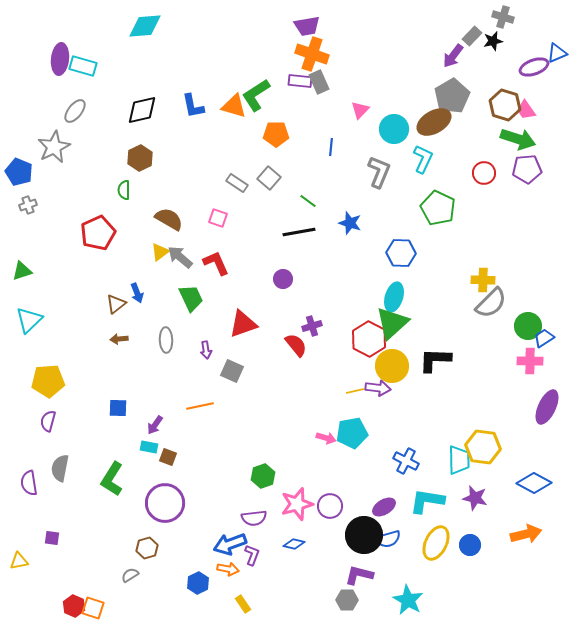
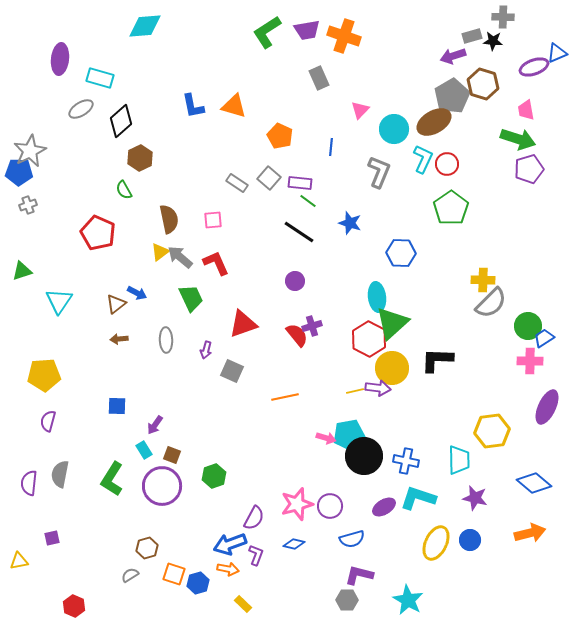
gray cross at (503, 17): rotated 15 degrees counterclockwise
purple trapezoid at (307, 26): moved 4 px down
gray rectangle at (472, 36): rotated 30 degrees clockwise
black star at (493, 41): rotated 18 degrees clockwise
orange cross at (312, 54): moved 32 px right, 18 px up
purple arrow at (453, 56): rotated 35 degrees clockwise
cyan rectangle at (83, 66): moved 17 px right, 12 px down
purple rectangle at (300, 81): moved 102 px down
gray rectangle at (319, 82): moved 4 px up
green L-shape at (256, 95): moved 11 px right, 63 px up
brown hexagon at (505, 105): moved 22 px left, 21 px up
black diamond at (142, 110): moved 21 px left, 11 px down; rotated 28 degrees counterclockwise
pink trapezoid at (526, 110): rotated 25 degrees clockwise
gray ellipse at (75, 111): moved 6 px right, 2 px up; rotated 20 degrees clockwise
orange pentagon at (276, 134): moved 4 px right, 2 px down; rotated 25 degrees clockwise
gray star at (54, 147): moved 24 px left, 4 px down
purple pentagon at (527, 169): moved 2 px right; rotated 12 degrees counterclockwise
blue pentagon at (19, 172): rotated 20 degrees counterclockwise
red circle at (484, 173): moved 37 px left, 9 px up
green semicircle at (124, 190): rotated 30 degrees counterclockwise
green pentagon at (438, 208): moved 13 px right; rotated 12 degrees clockwise
pink square at (218, 218): moved 5 px left, 2 px down; rotated 24 degrees counterclockwise
brown semicircle at (169, 219): rotated 48 degrees clockwise
black line at (299, 232): rotated 44 degrees clockwise
red pentagon at (98, 233): rotated 24 degrees counterclockwise
purple circle at (283, 279): moved 12 px right, 2 px down
blue arrow at (137, 293): rotated 42 degrees counterclockwise
cyan ellipse at (394, 297): moved 17 px left; rotated 24 degrees counterclockwise
cyan triangle at (29, 320): moved 30 px right, 19 px up; rotated 12 degrees counterclockwise
red semicircle at (296, 345): moved 1 px right, 10 px up
purple arrow at (206, 350): rotated 24 degrees clockwise
black L-shape at (435, 360): moved 2 px right
yellow circle at (392, 366): moved 2 px down
yellow pentagon at (48, 381): moved 4 px left, 6 px up
orange line at (200, 406): moved 85 px right, 9 px up
blue square at (118, 408): moved 1 px left, 2 px up
cyan pentagon at (352, 433): moved 3 px left, 2 px down
cyan rectangle at (149, 447): moved 5 px left, 3 px down; rotated 48 degrees clockwise
yellow hexagon at (483, 447): moved 9 px right, 16 px up; rotated 16 degrees counterclockwise
brown square at (168, 457): moved 4 px right, 2 px up
blue cross at (406, 461): rotated 15 degrees counterclockwise
gray semicircle at (60, 468): moved 6 px down
green hexagon at (263, 476): moved 49 px left
purple semicircle at (29, 483): rotated 15 degrees clockwise
blue diamond at (534, 483): rotated 12 degrees clockwise
cyan L-shape at (427, 501): moved 9 px left, 3 px up; rotated 9 degrees clockwise
purple circle at (165, 503): moved 3 px left, 17 px up
purple semicircle at (254, 518): rotated 55 degrees counterclockwise
orange arrow at (526, 534): moved 4 px right, 1 px up
black circle at (364, 535): moved 79 px up
purple square at (52, 538): rotated 21 degrees counterclockwise
blue semicircle at (388, 539): moved 36 px left
blue circle at (470, 545): moved 5 px up
purple L-shape at (252, 555): moved 4 px right
blue hexagon at (198, 583): rotated 10 degrees clockwise
yellow rectangle at (243, 604): rotated 12 degrees counterclockwise
orange square at (93, 608): moved 81 px right, 34 px up
